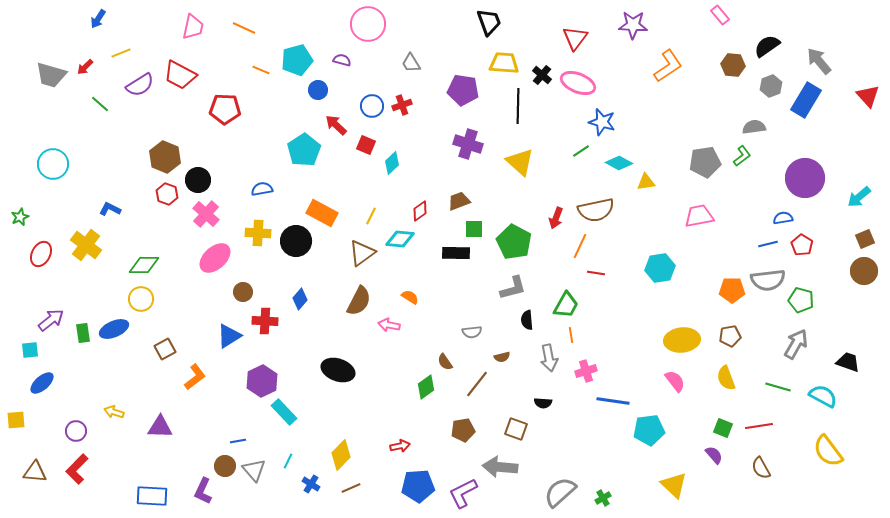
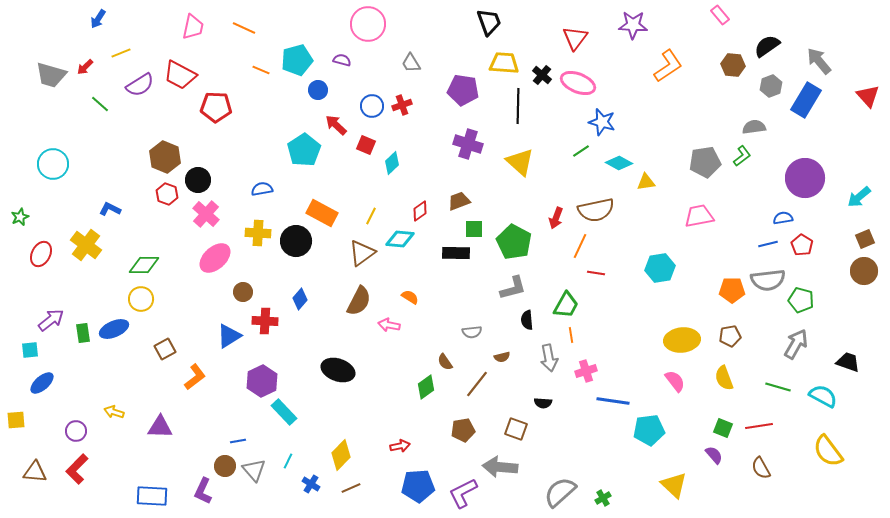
red pentagon at (225, 109): moved 9 px left, 2 px up
yellow semicircle at (726, 378): moved 2 px left
